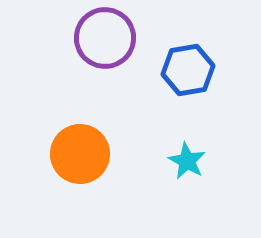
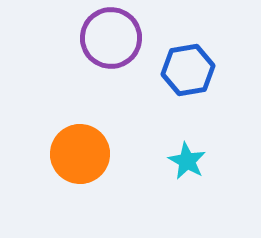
purple circle: moved 6 px right
